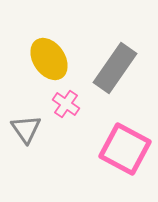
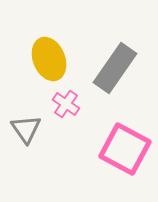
yellow ellipse: rotated 12 degrees clockwise
